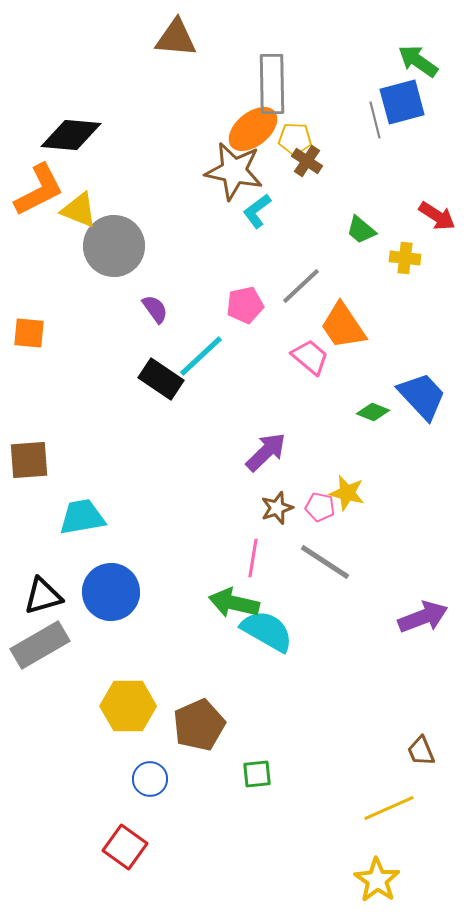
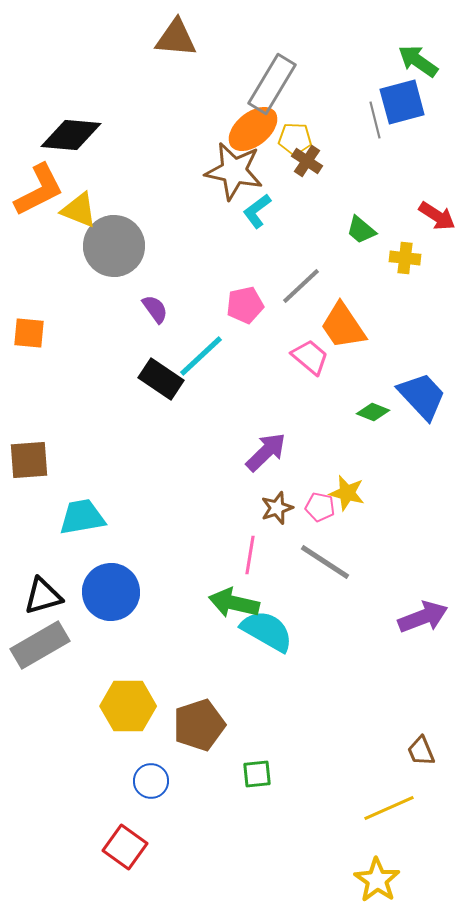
gray rectangle at (272, 84): rotated 32 degrees clockwise
pink line at (253, 558): moved 3 px left, 3 px up
brown pentagon at (199, 725): rotated 6 degrees clockwise
blue circle at (150, 779): moved 1 px right, 2 px down
